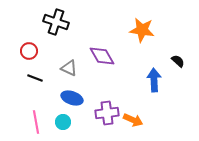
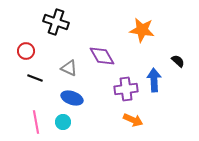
red circle: moved 3 px left
purple cross: moved 19 px right, 24 px up
